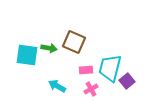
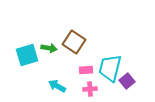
brown square: rotated 10 degrees clockwise
cyan square: rotated 25 degrees counterclockwise
pink cross: moved 1 px left; rotated 24 degrees clockwise
